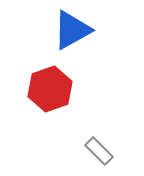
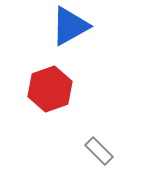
blue triangle: moved 2 px left, 4 px up
